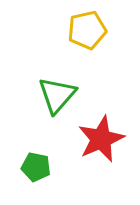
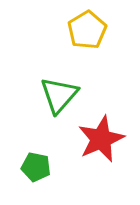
yellow pentagon: rotated 18 degrees counterclockwise
green triangle: moved 2 px right
